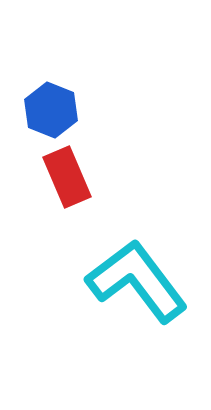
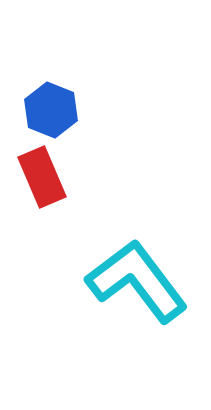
red rectangle: moved 25 px left
